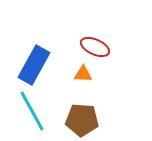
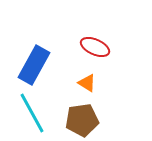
orange triangle: moved 4 px right, 9 px down; rotated 30 degrees clockwise
cyan line: moved 2 px down
brown pentagon: rotated 12 degrees counterclockwise
